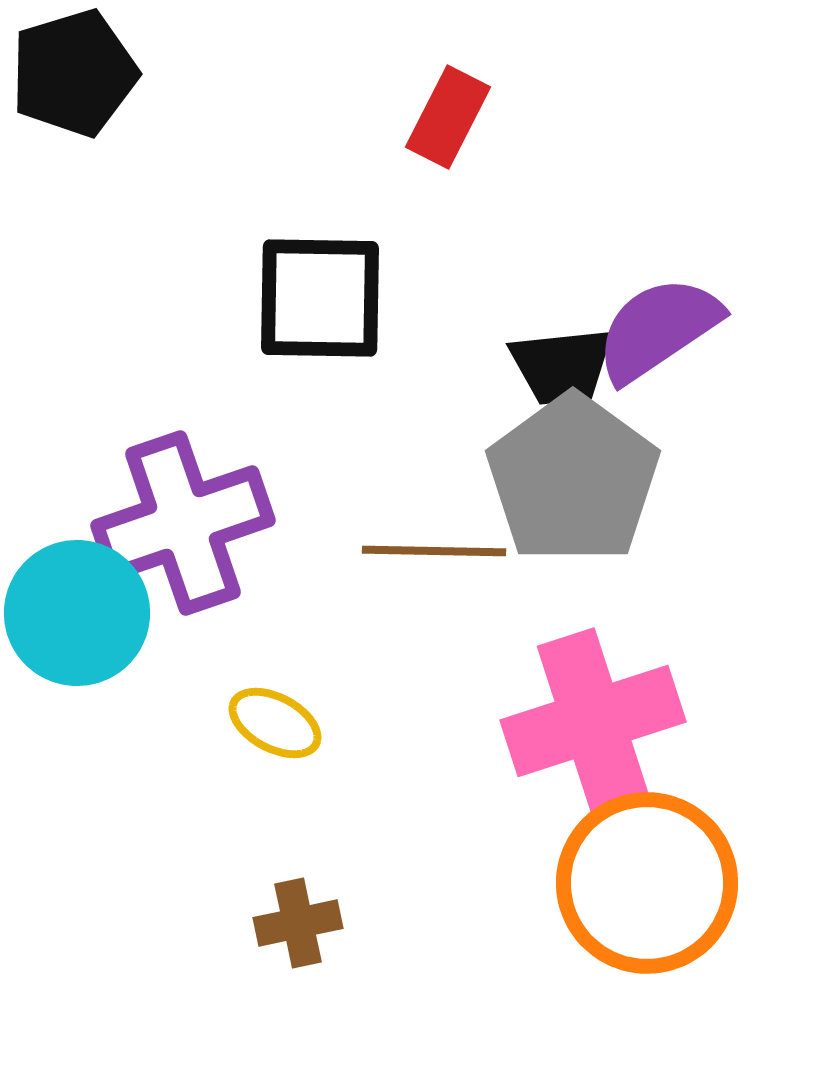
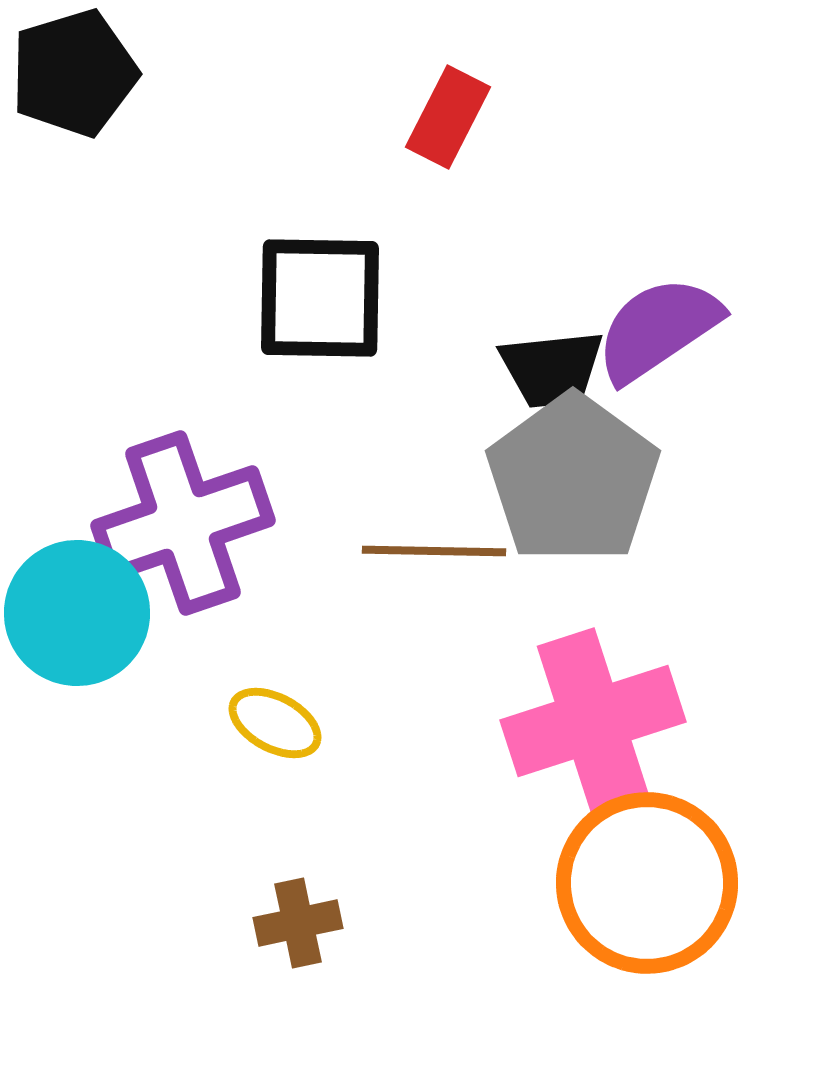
black trapezoid: moved 10 px left, 3 px down
